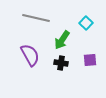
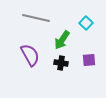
purple square: moved 1 px left
